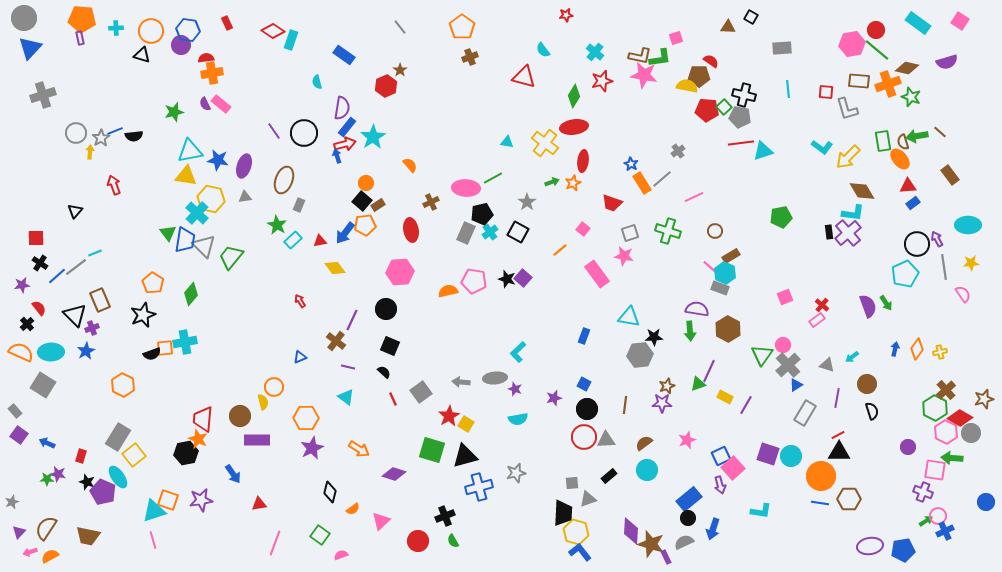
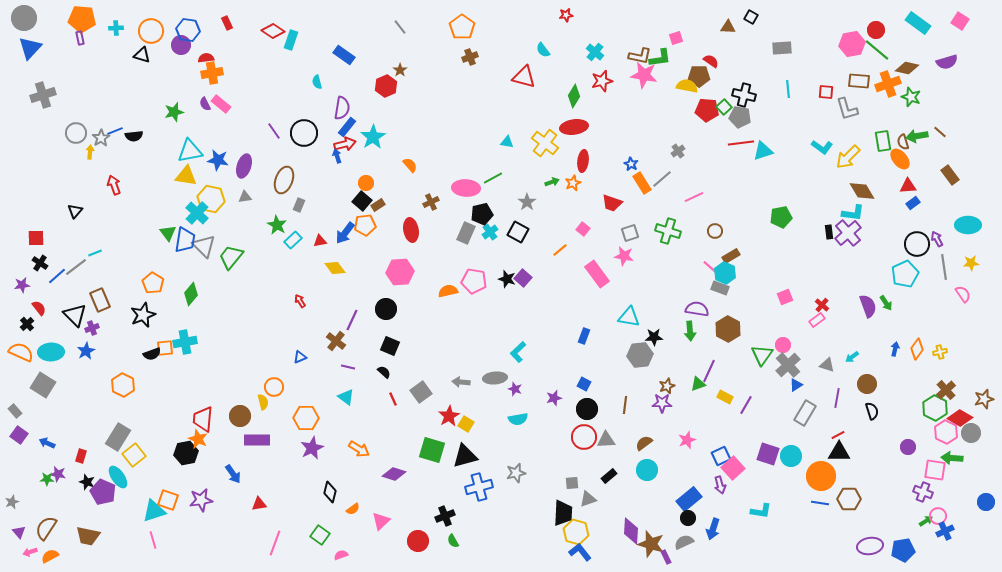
purple triangle at (19, 532): rotated 24 degrees counterclockwise
